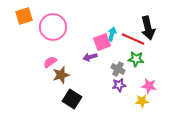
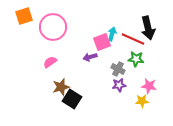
brown star: moved 12 px down
